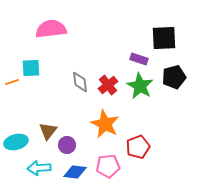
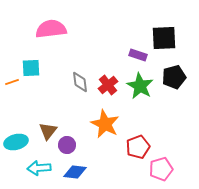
purple rectangle: moved 1 px left, 4 px up
pink pentagon: moved 53 px right, 3 px down; rotated 10 degrees counterclockwise
